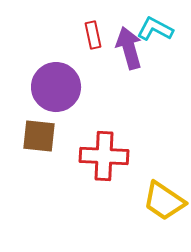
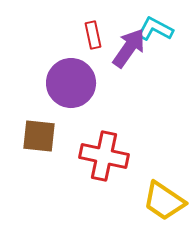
purple arrow: rotated 51 degrees clockwise
purple circle: moved 15 px right, 4 px up
red cross: rotated 9 degrees clockwise
